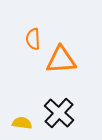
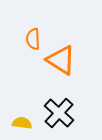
orange triangle: rotated 36 degrees clockwise
